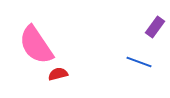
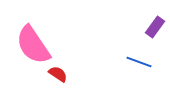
pink semicircle: moved 3 px left
red semicircle: rotated 48 degrees clockwise
